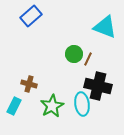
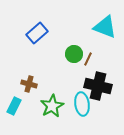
blue rectangle: moved 6 px right, 17 px down
